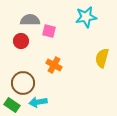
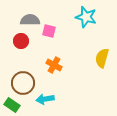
cyan star: rotated 25 degrees clockwise
cyan arrow: moved 7 px right, 3 px up
